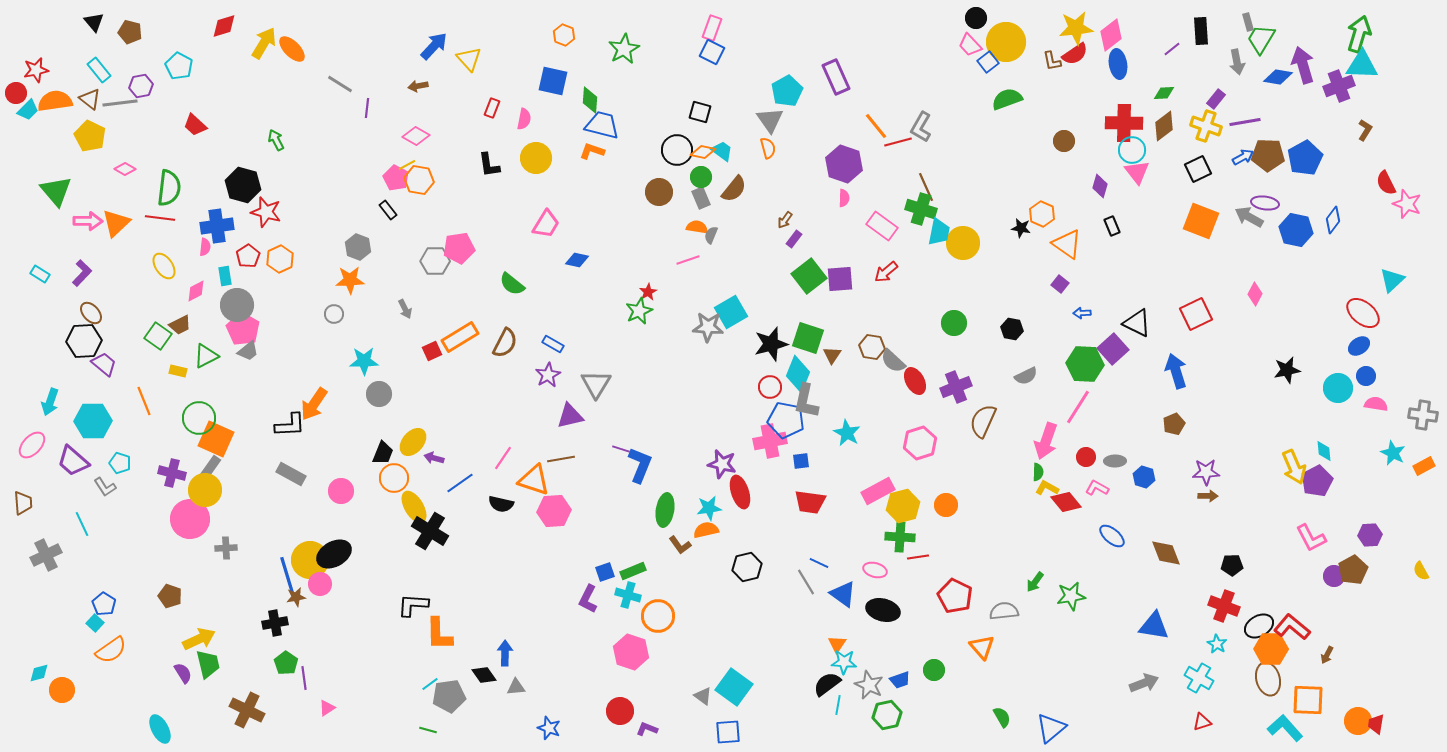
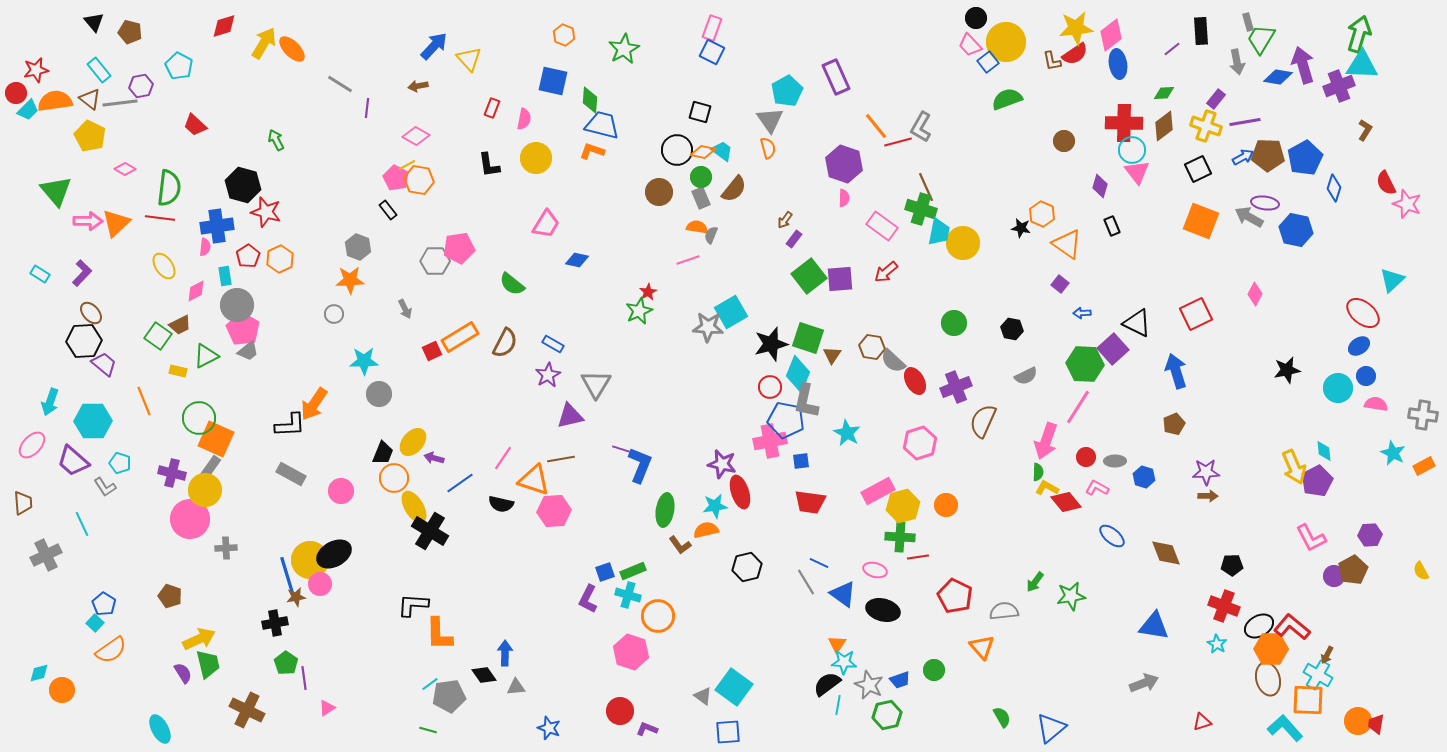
blue diamond at (1333, 220): moved 1 px right, 32 px up; rotated 20 degrees counterclockwise
cyan star at (709, 508): moved 6 px right, 2 px up
cyan cross at (1199, 678): moved 119 px right, 3 px up
